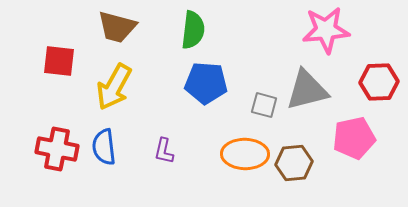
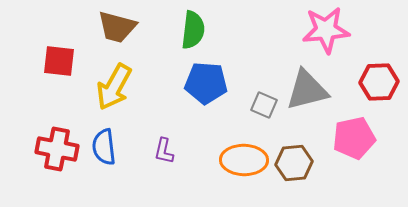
gray square: rotated 8 degrees clockwise
orange ellipse: moved 1 px left, 6 px down
